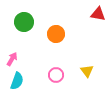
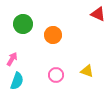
red triangle: rotated 14 degrees clockwise
green circle: moved 1 px left, 2 px down
orange circle: moved 3 px left, 1 px down
yellow triangle: rotated 32 degrees counterclockwise
